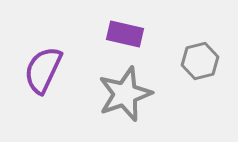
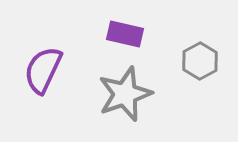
gray hexagon: rotated 15 degrees counterclockwise
